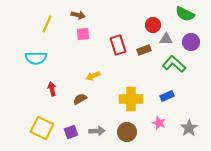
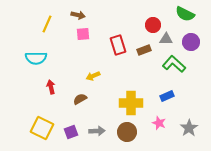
red arrow: moved 1 px left, 2 px up
yellow cross: moved 4 px down
